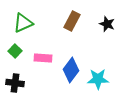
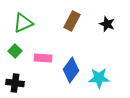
cyan star: moved 1 px right, 1 px up
